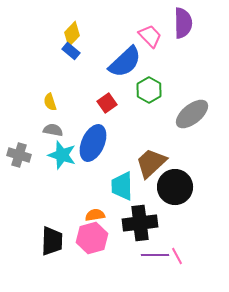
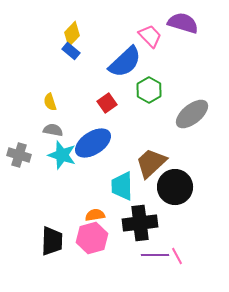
purple semicircle: rotated 72 degrees counterclockwise
blue ellipse: rotated 33 degrees clockwise
